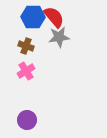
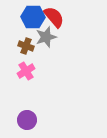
gray star: moved 13 px left; rotated 10 degrees counterclockwise
